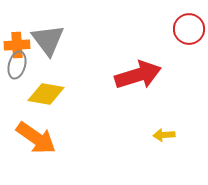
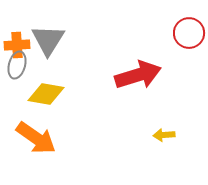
red circle: moved 4 px down
gray triangle: rotated 9 degrees clockwise
